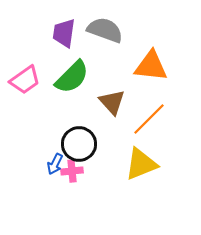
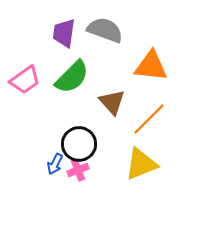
pink cross: moved 6 px right, 1 px up; rotated 15 degrees counterclockwise
